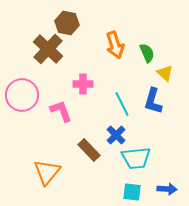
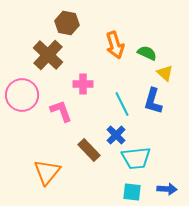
brown cross: moved 6 px down
green semicircle: rotated 42 degrees counterclockwise
